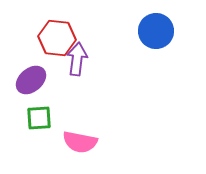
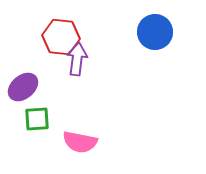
blue circle: moved 1 px left, 1 px down
red hexagon: moved 4 px right, 1 px up
purple ellipse: moved 8 px left, 7 px down
green square: moved 2 px left, 1 px down
